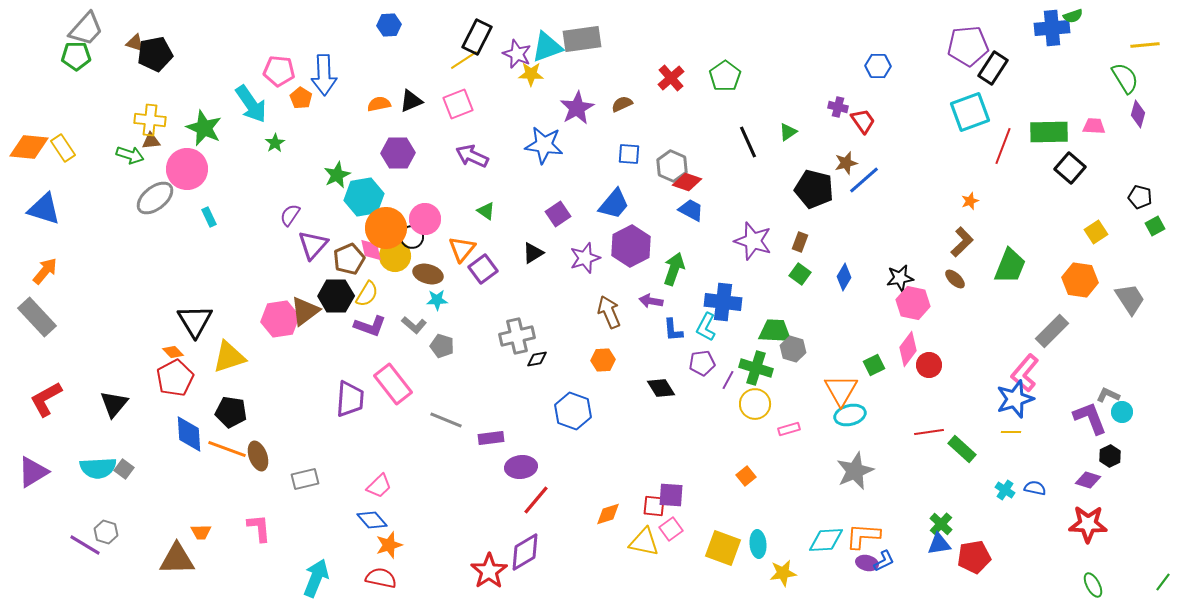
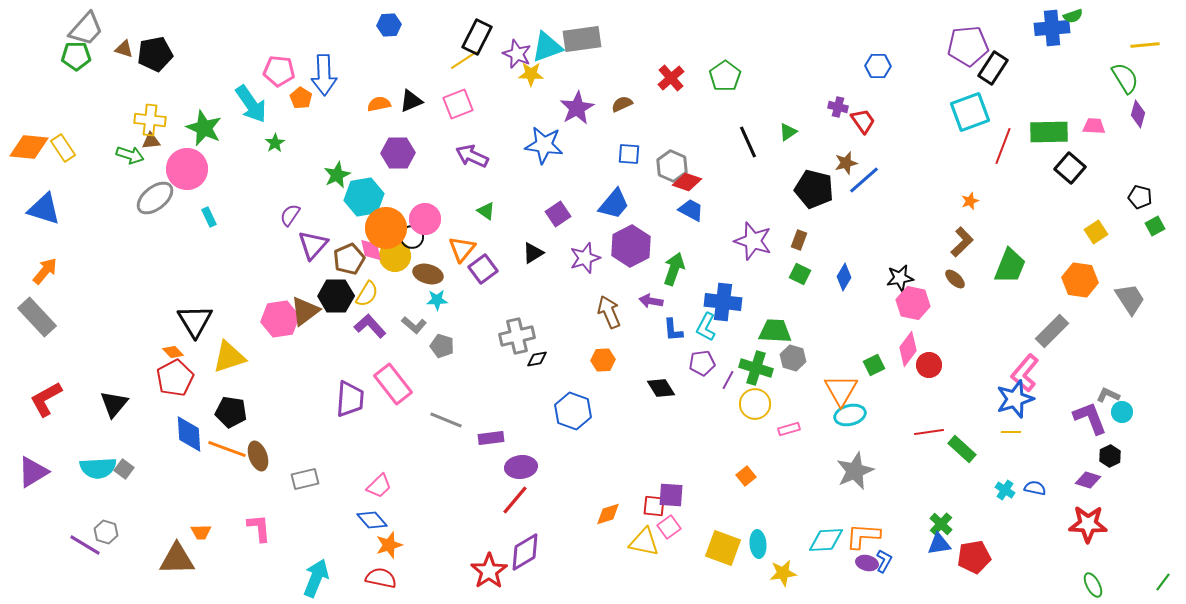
brown triangle at (135, 43): moved 11 px left, 6 px down
brown rectangle at (800, 242): moved 1 px left, 2 px up
green square at (800, 274): rotated 10 degrees counterclockwise
purple L-shape at (370, 326): rotated 152 degrees counterclockwise
gray hexagon at (793, 349): moved 9 px down
red line at (536, 500): moved 21 px left
pink square at (671, 529): moved 2 px left, 2 px up
blue L-shape at (884, 561): rotated 35 degrees counterclockwise
